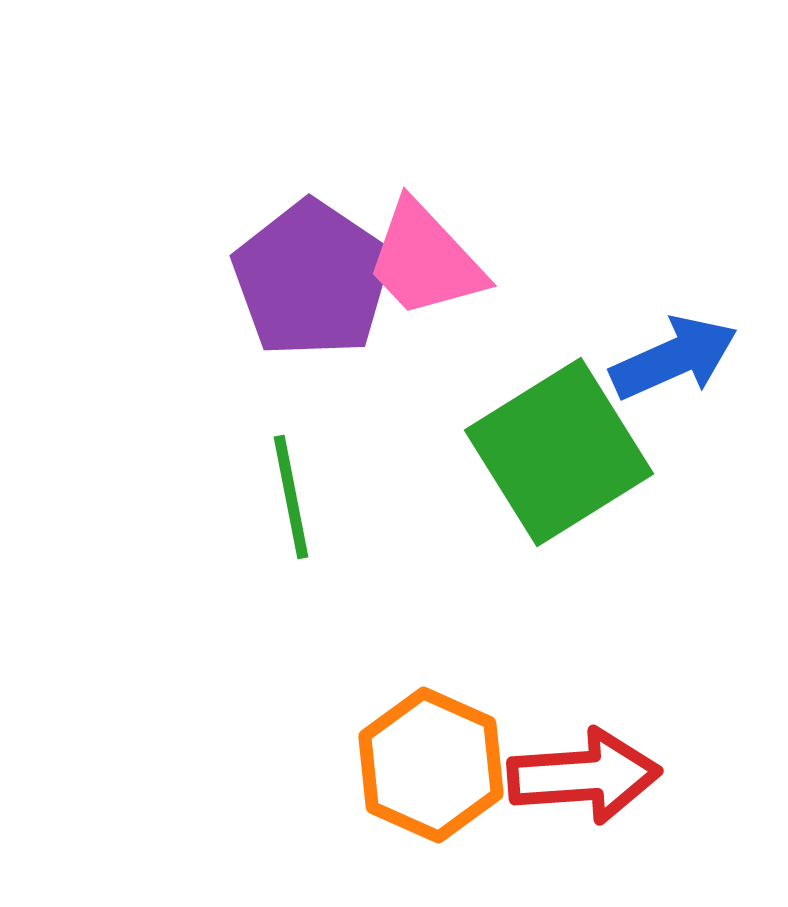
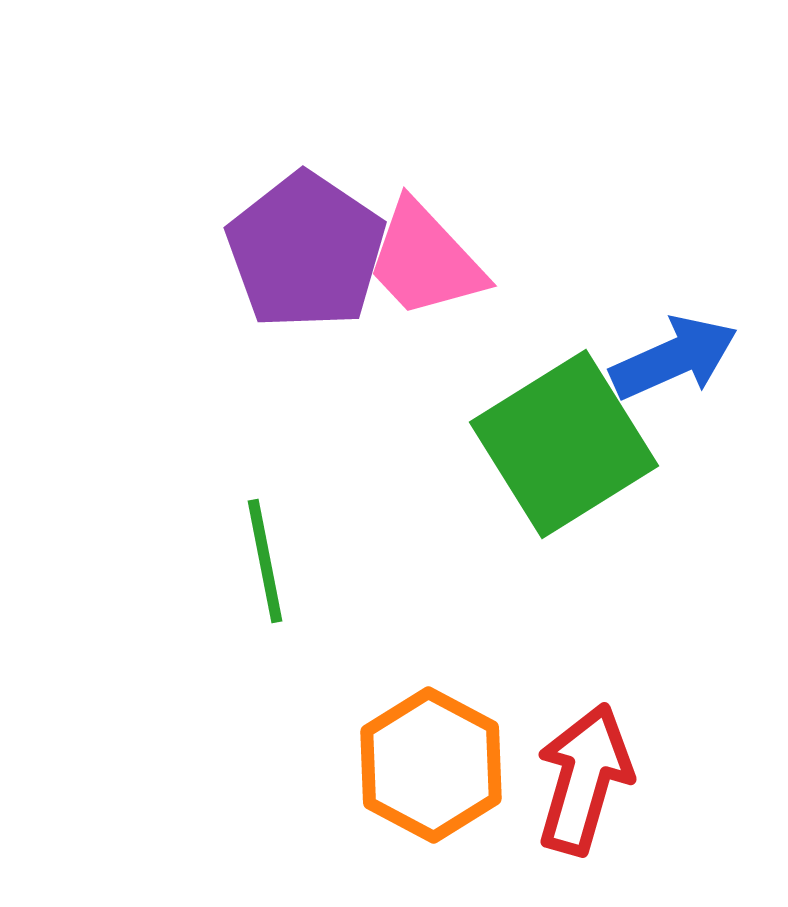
purple pentagon: moved 6 px left, 28 px up
green square: moved 5 px right, 8 px up
green line: moved 26 px left, 64 px down
orange hexagon: rotated 4 degrees clockwise
red arrow: moved 3 px down; rotated 70 degrees counterclockwise
